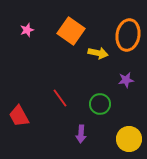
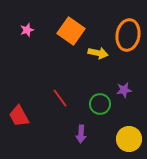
purple star: moved 2 px left, 10 px down
